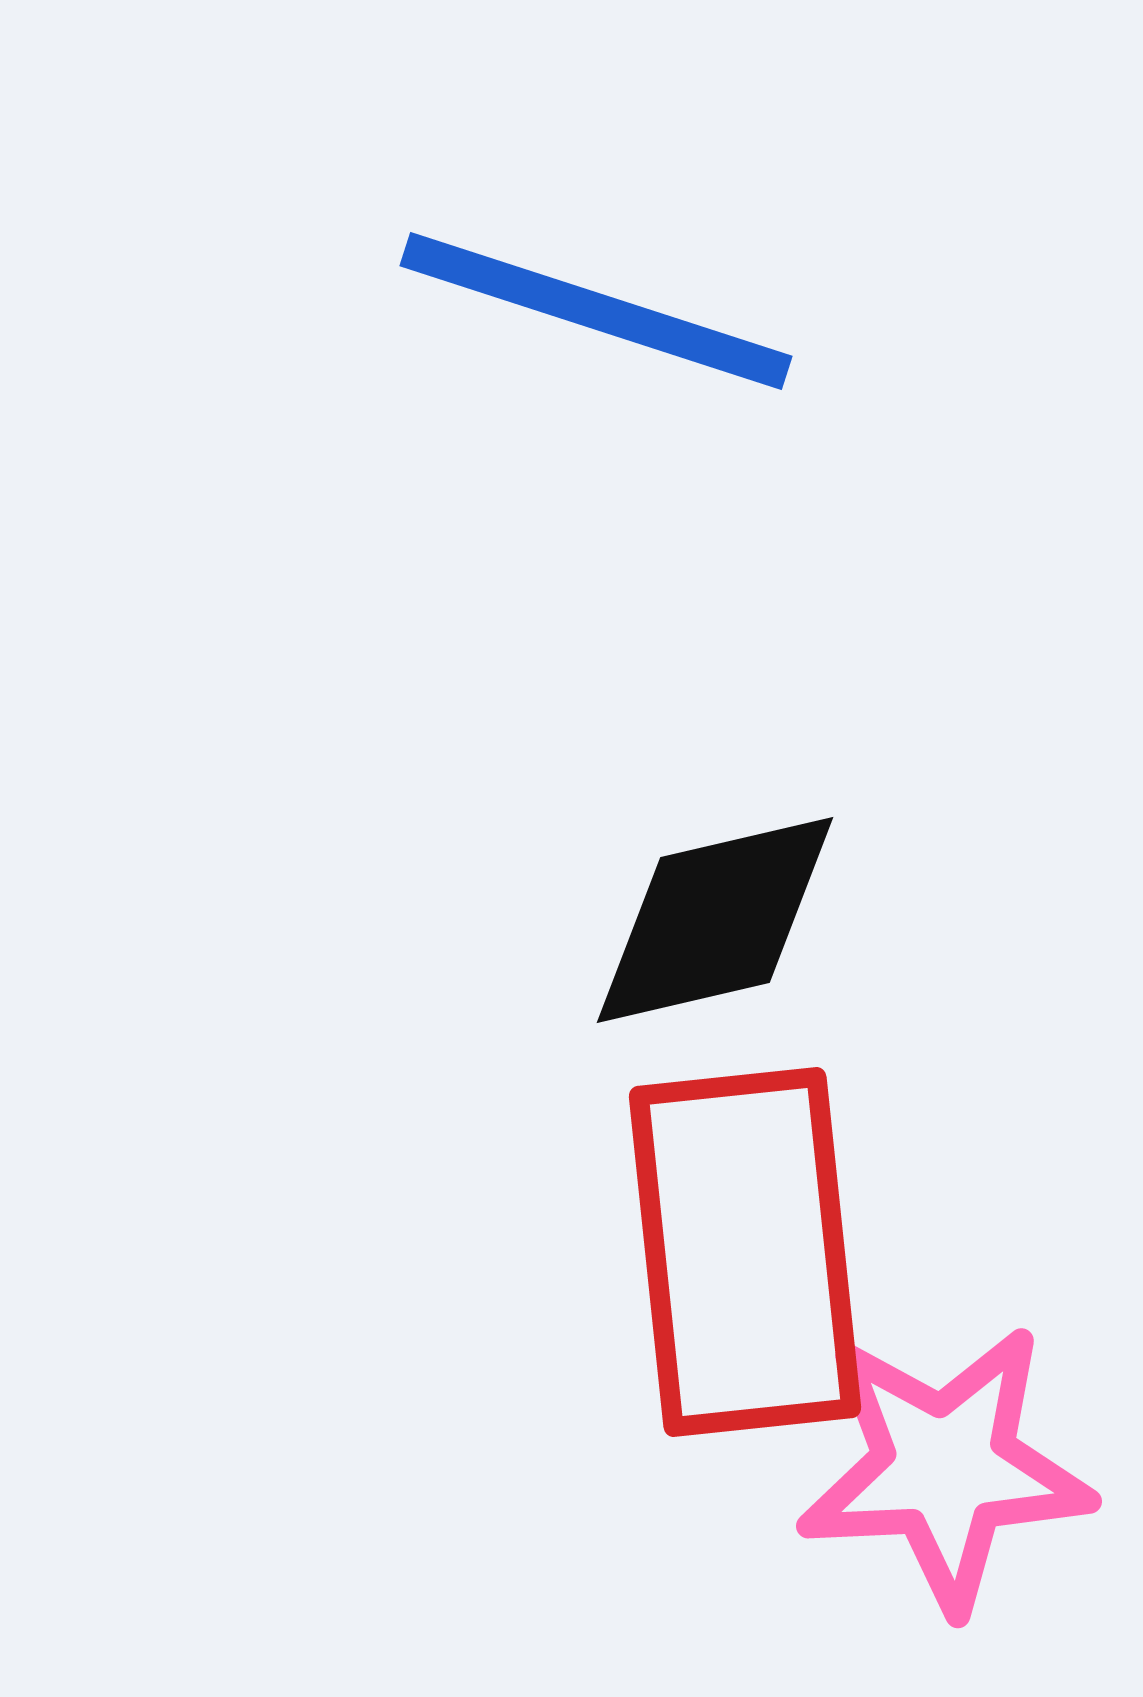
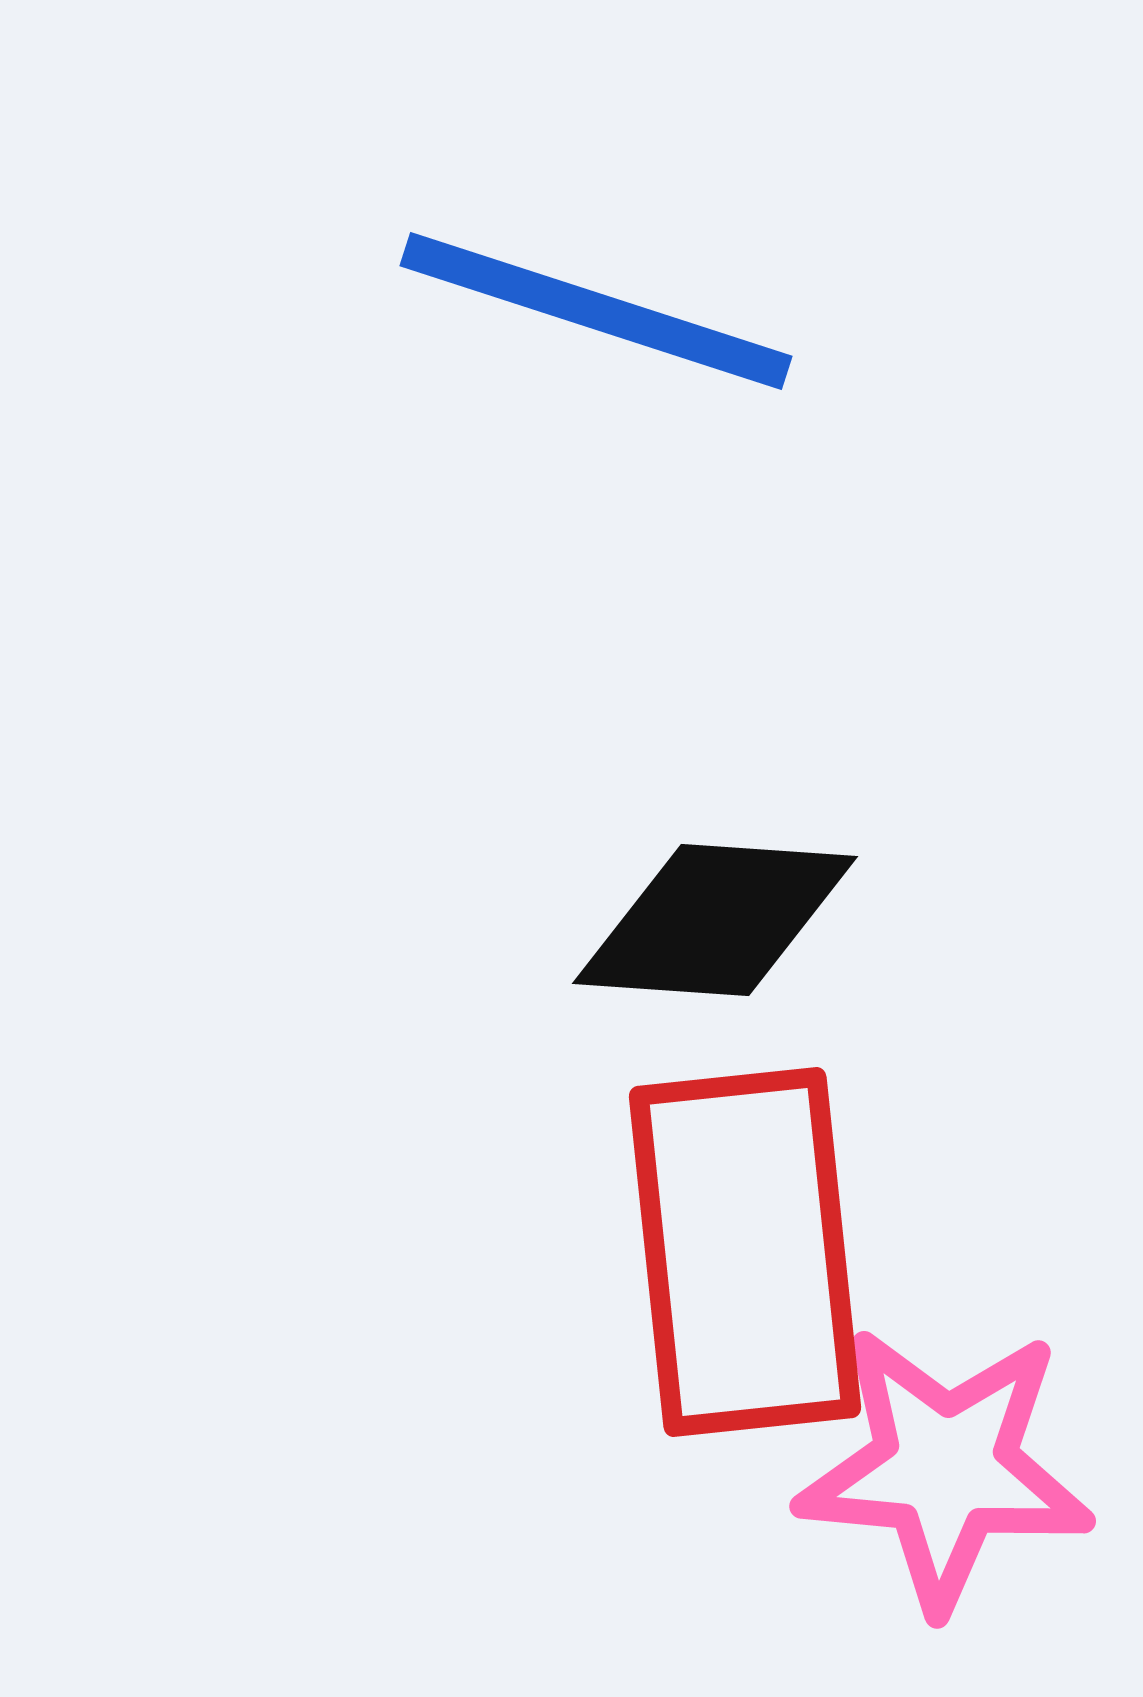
black diamond: rotated 17 degrees clockwise
pink star: rotated 8 degrees clockwise
